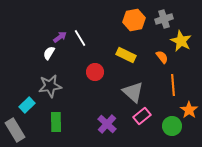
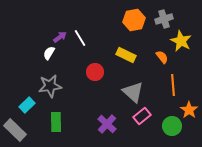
gray rectangle: rotated 15 degrees counterclockwise
